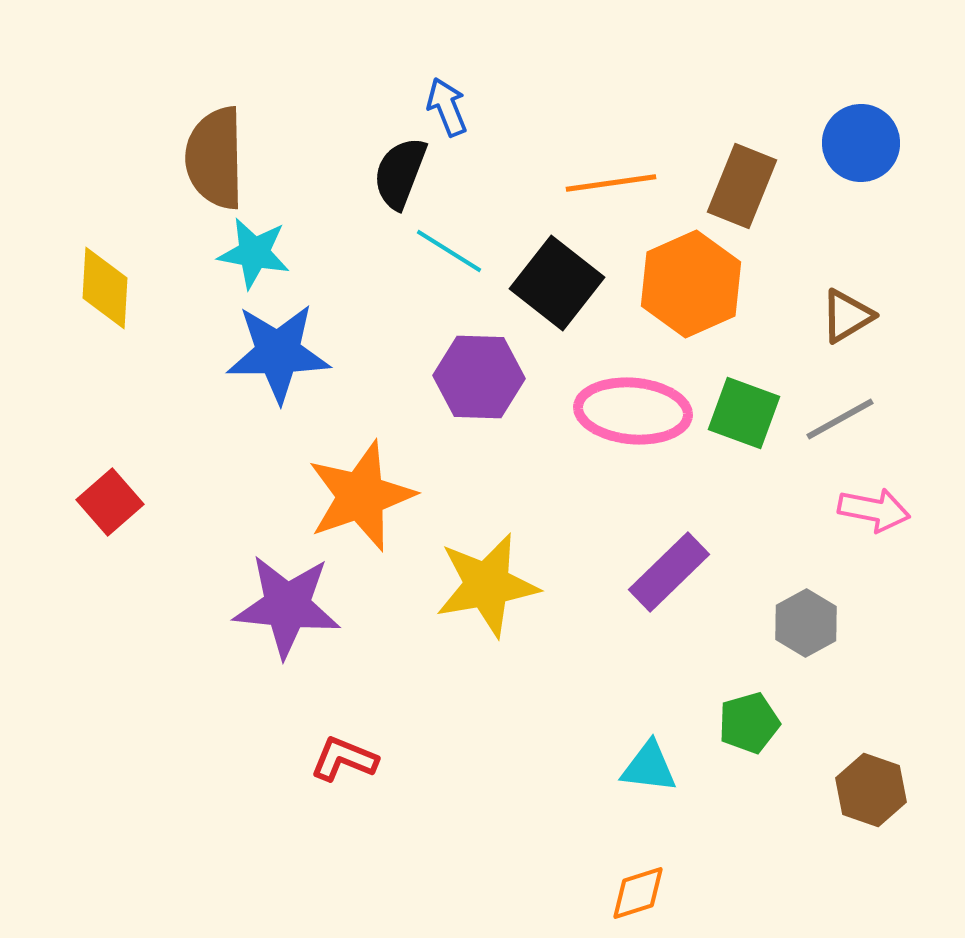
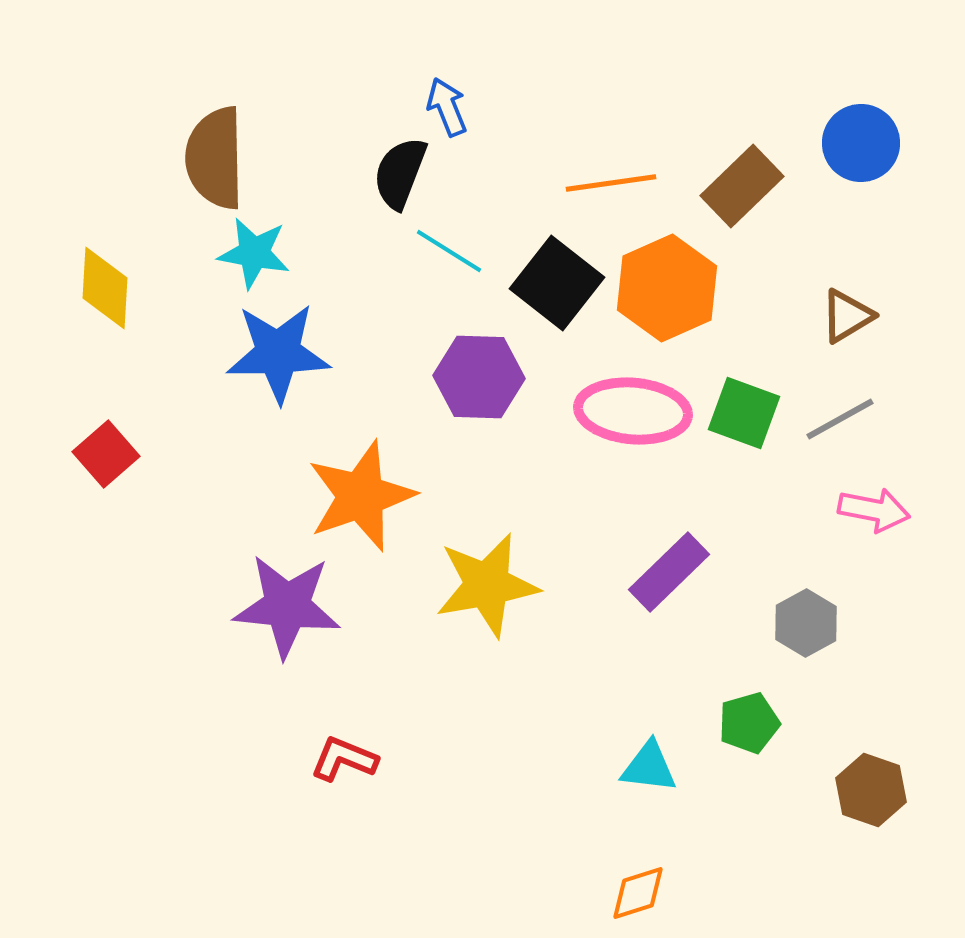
brown rectangle: rotated 24 degrees clockwise
orange hexagon: moved 24 px left, 4 px down
red square: moved 4 px left, 48 px up
